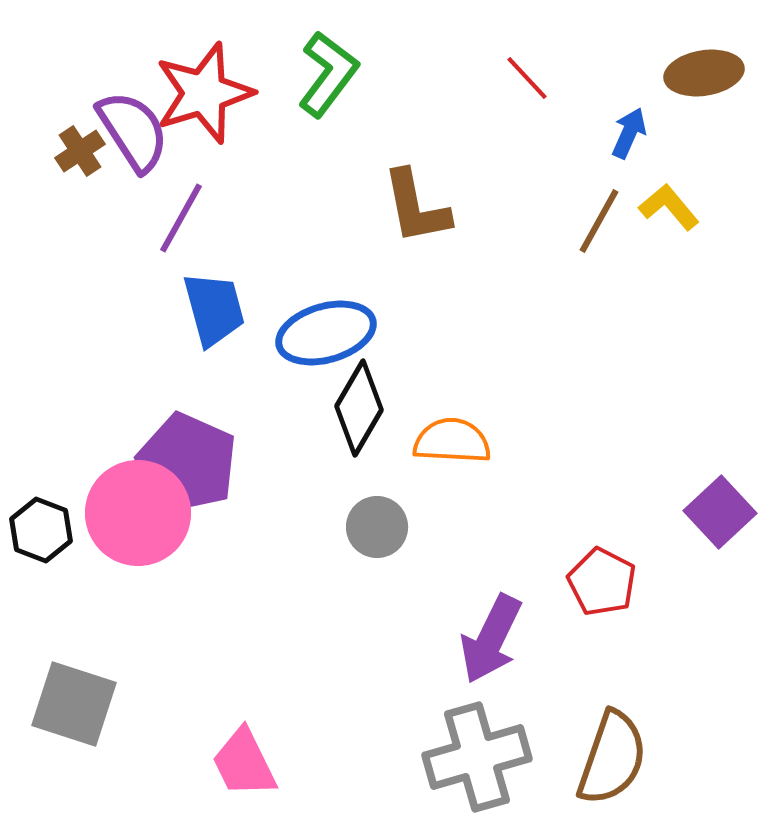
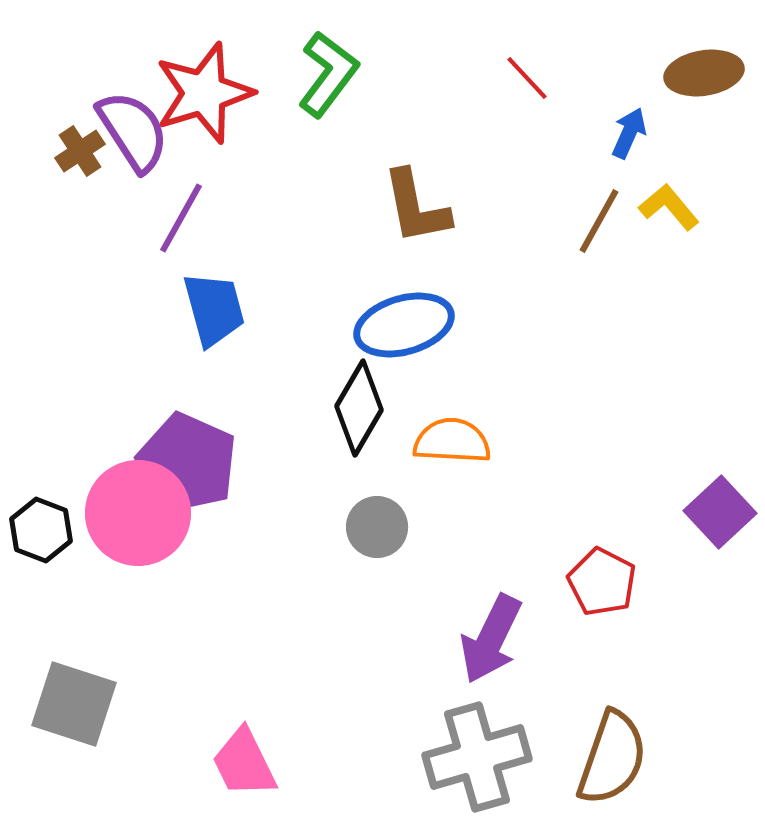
blue ellipse: moved 78 px right, 8 px up
